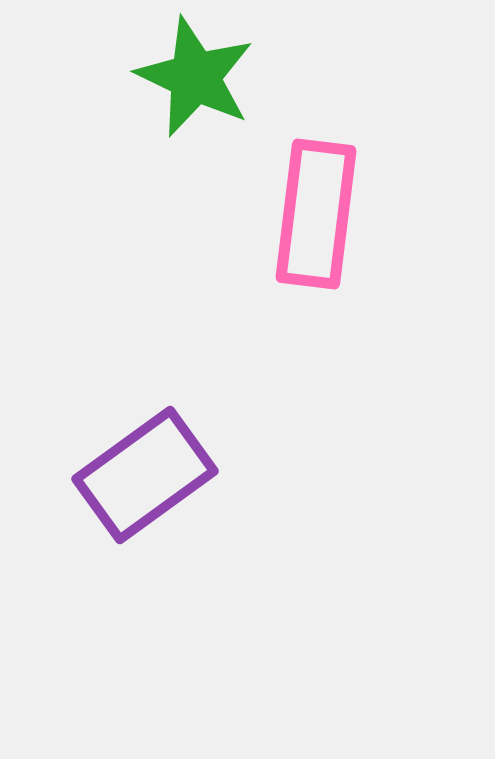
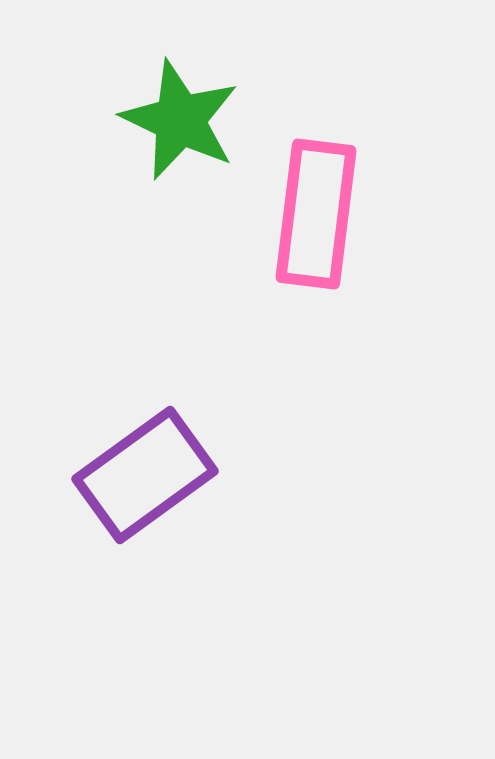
green star: moved 15 px left, 43 px down
